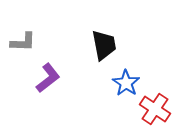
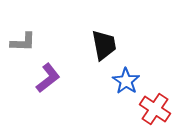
blue star: moved 2 px up
